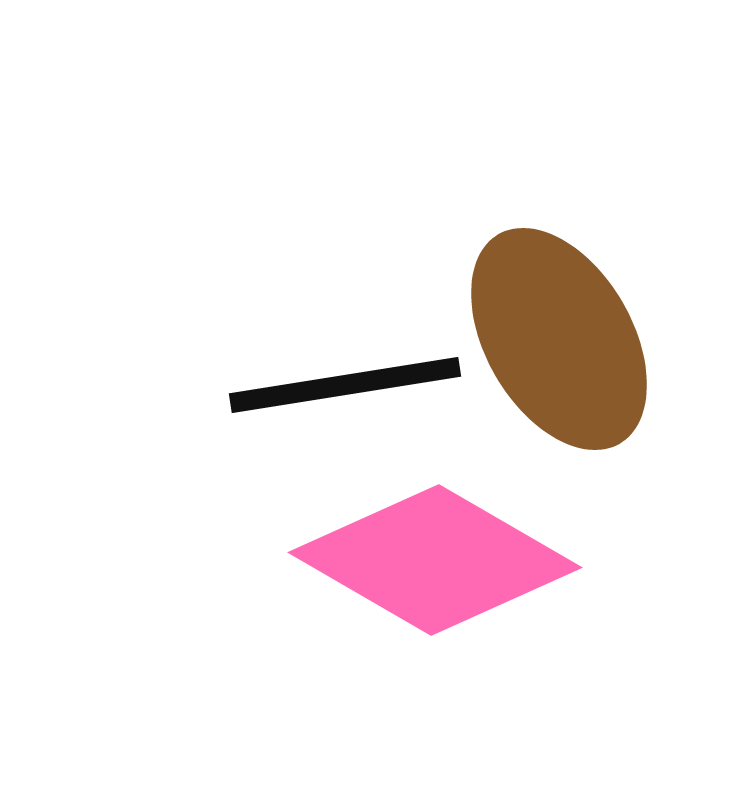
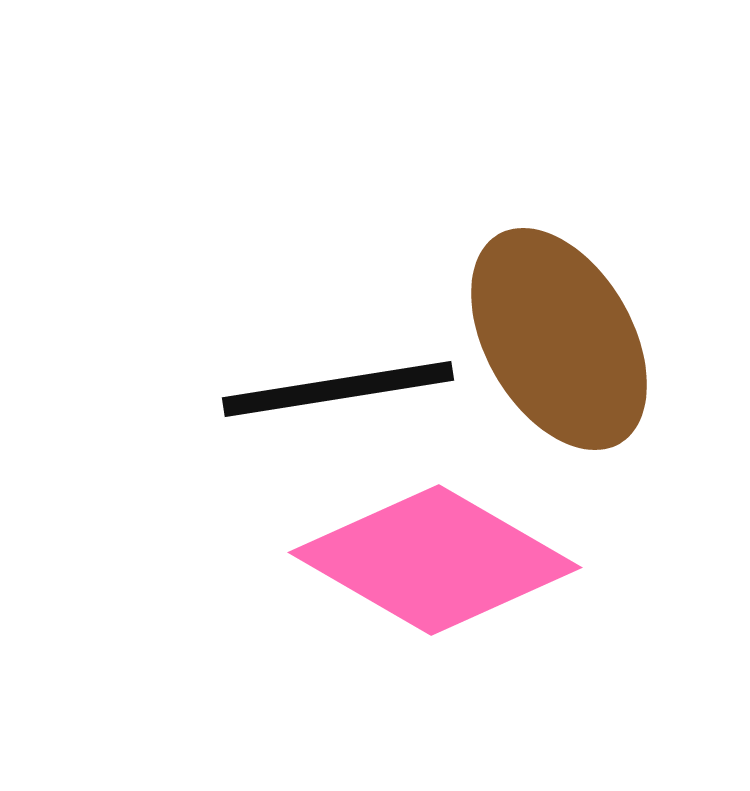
black line: moved 7 px left, 4 px down
